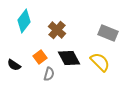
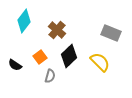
gray rectangle: moved 3 px right
black diamond: moved 2 px up; rotated 75 degrees clockwise
black semicircle: moved 1 px right
gray semicircle: moved 1 px right, 2 px down
